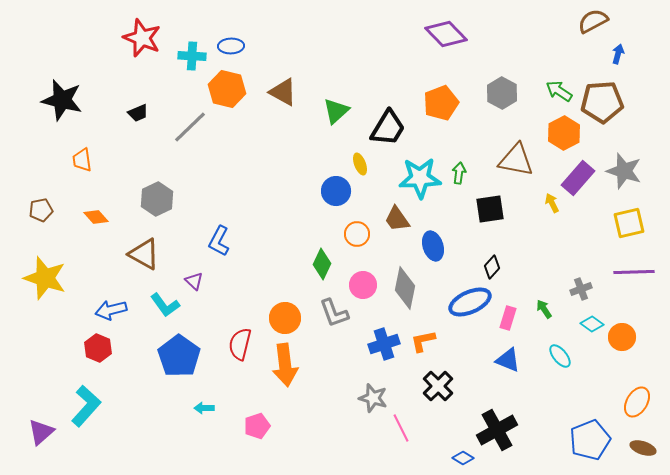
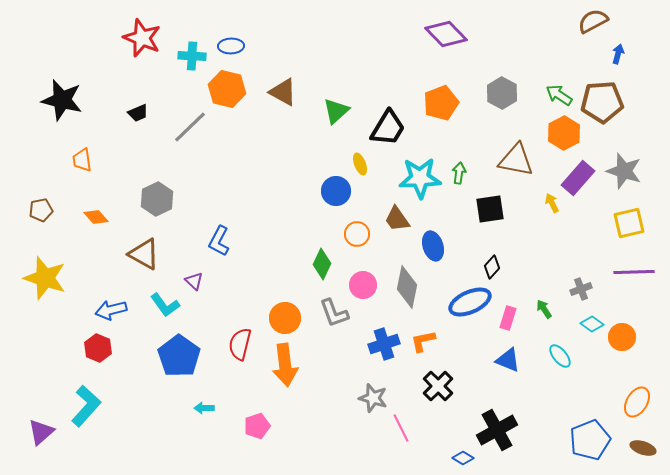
green arrow at (559, 91): moved 4 px down
gray diamond at (405, 288): moved 2 px right, 1 px up
